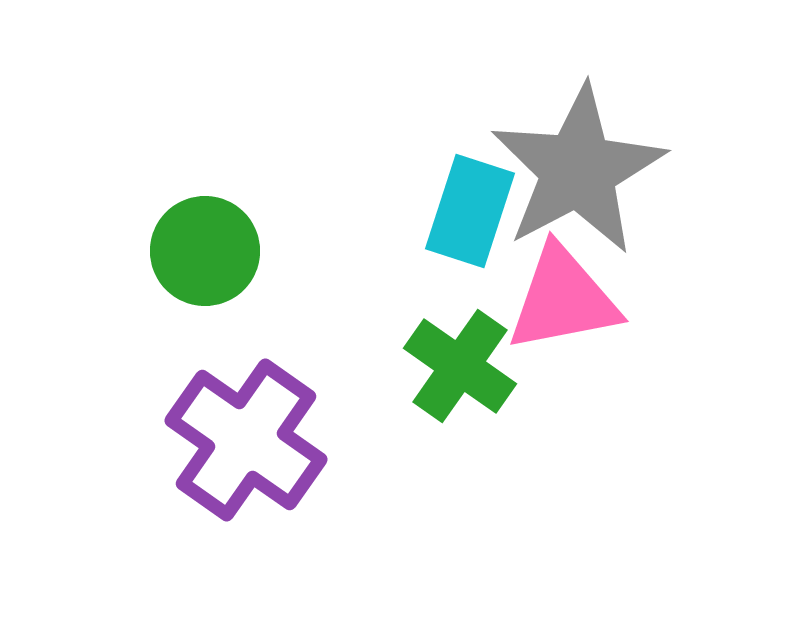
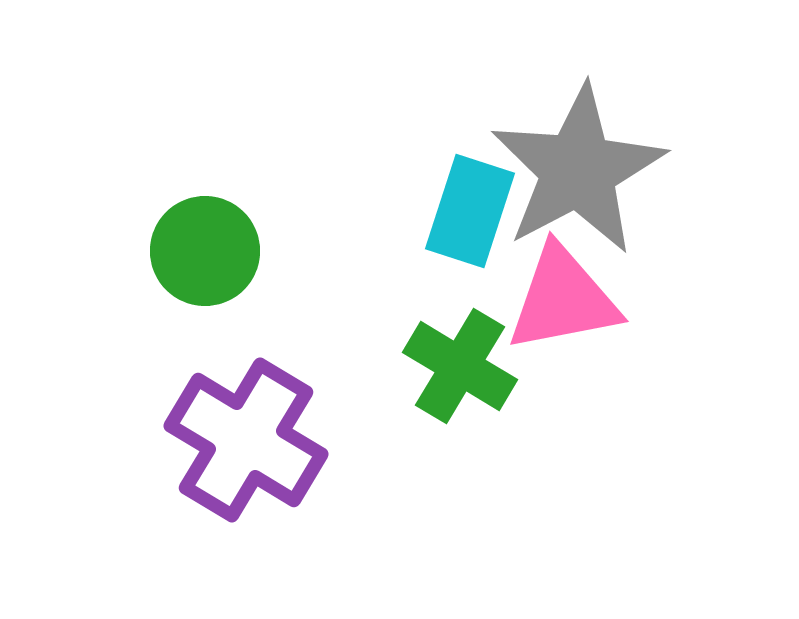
green cross: rotated 4 degrees counterclockwise
purple cross: rotated 4 degrees counterclockwise
